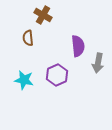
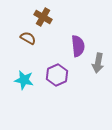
brown cross: moved 2 px down
brown semicircle: rotated 126 degrees clockwise
